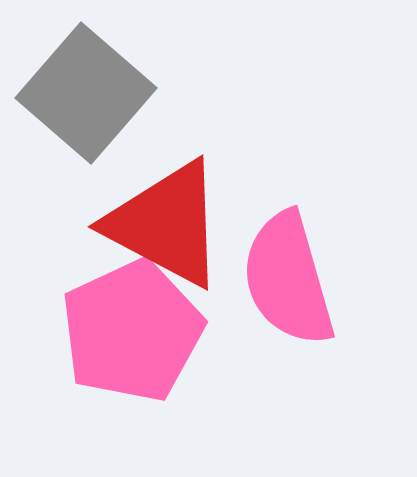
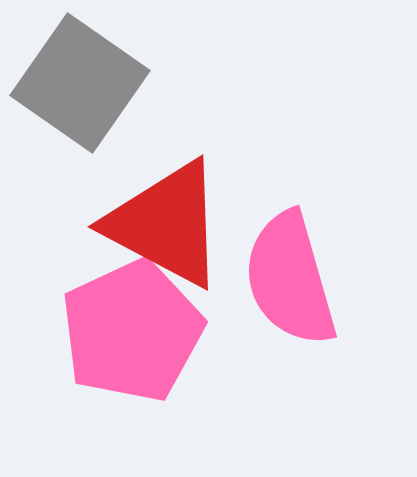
gray square: moved 6 px left, 10 px up; rotated 6 degrees counterclockwise
pink semicircle: moved 2 px right
